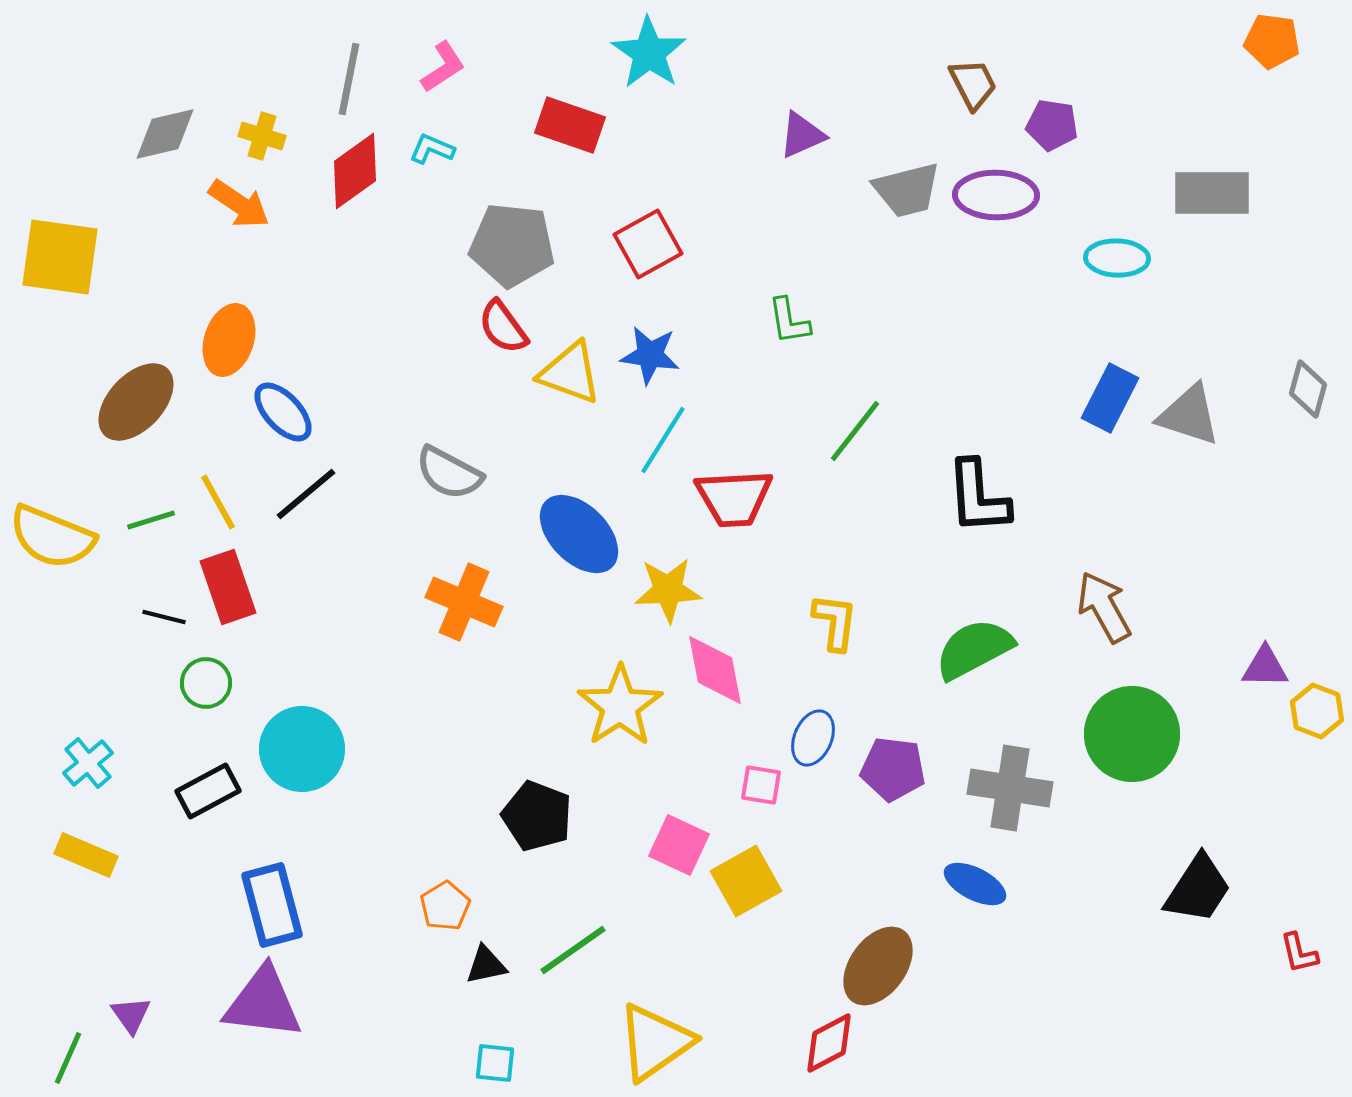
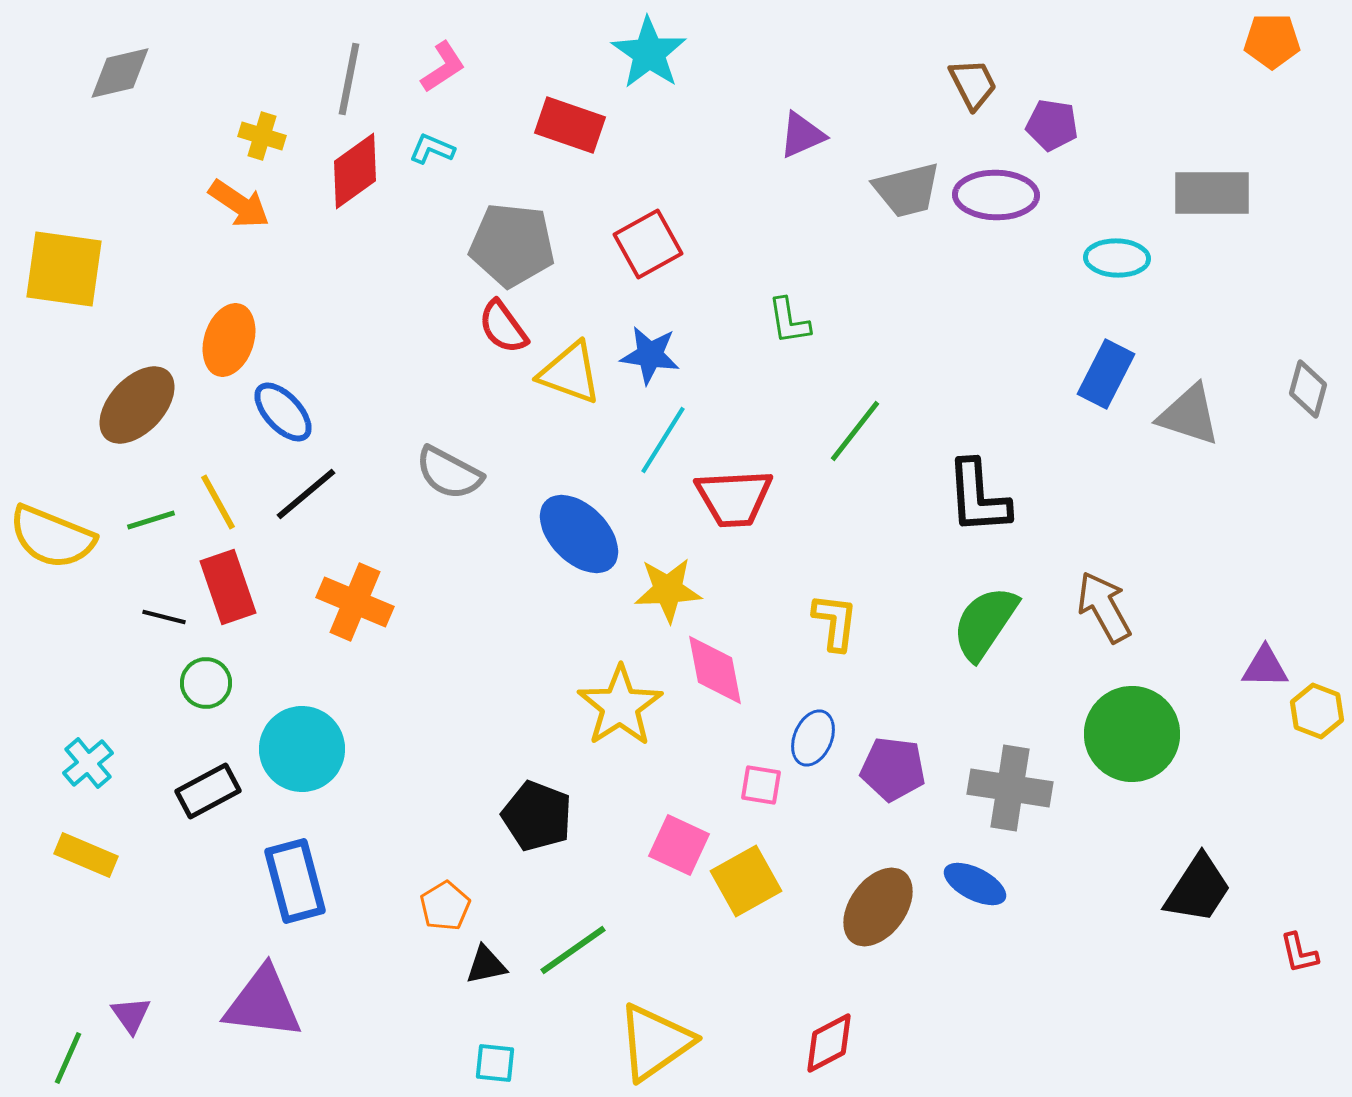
orange pentagon at (1272, 41): rotated 8 degrees counterclockwise
gray diamond at (165, 134): moved 45 px left, 61 px up
yellow square at (60, 257): moved 4 px right, 12 px down
blue rectangle at (1110, 398): moved 4 px left, 24 px up
brown ellipse at (136, 402): moved 1 px right, 3 px down
orange cross at (464, 602): moved 109 px left
green semicircle at (974, 649): moved 11 px right, 26 px up; rotated 28 degrees counterclockwise
blue rectangle at (272, 905): moved 23 px right, 24 px up
brown ellipse at (878, 966): moved 59 px up
